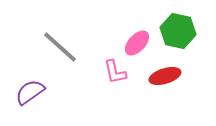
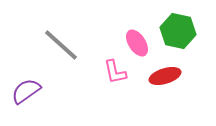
pink ellipse: rotated 76 degrees counterclockwise
gray line: moved 1 px right, 2 px up
purple semicircle: moved 4 px left, 1 px up
